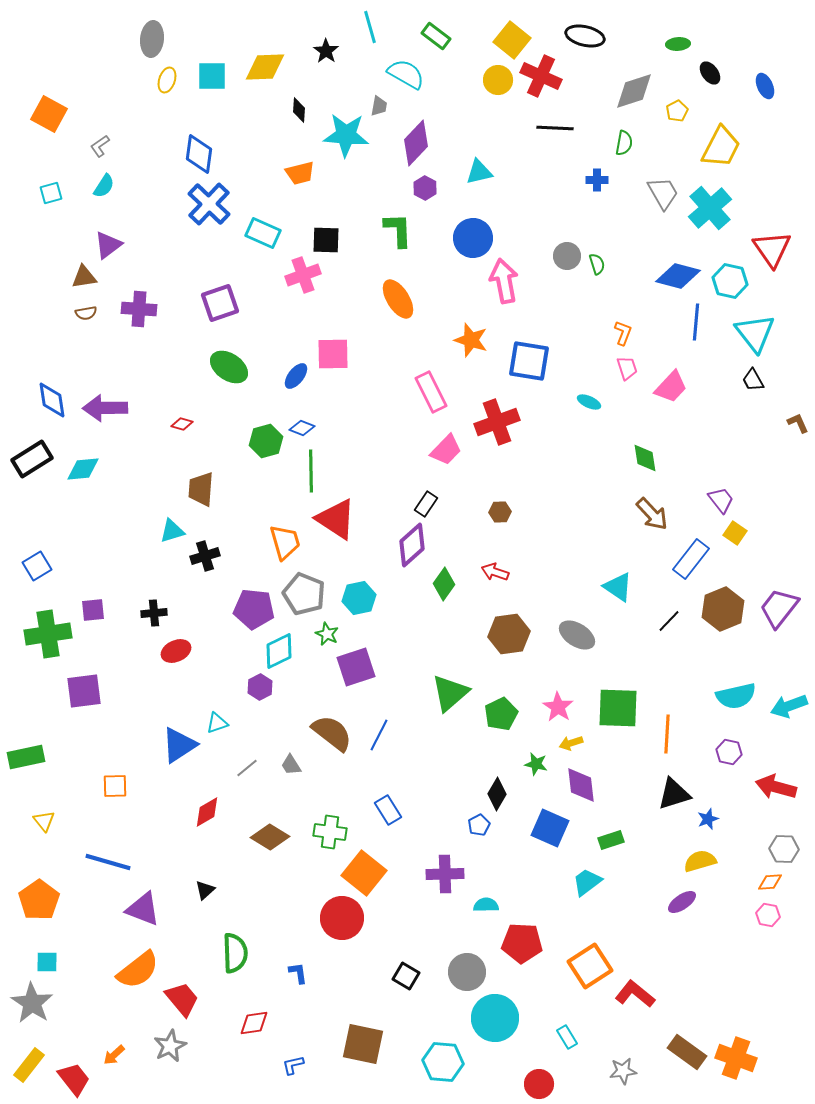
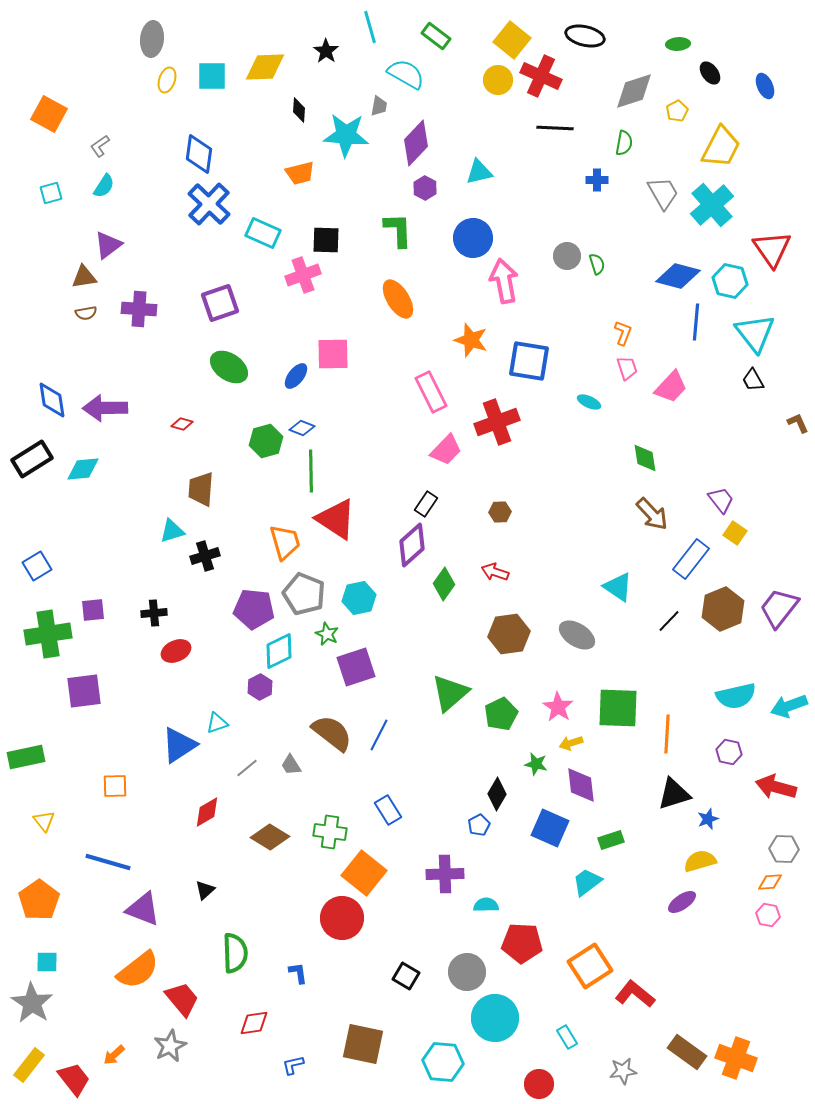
cyan cross at (710, 208): moved 2 px right, 3 px up
